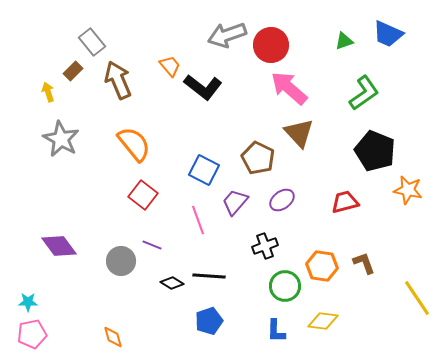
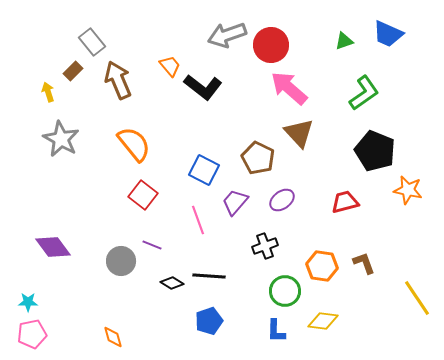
purple diamond: moved 6 px left, 1 px down
green circle: moved 5 px down
